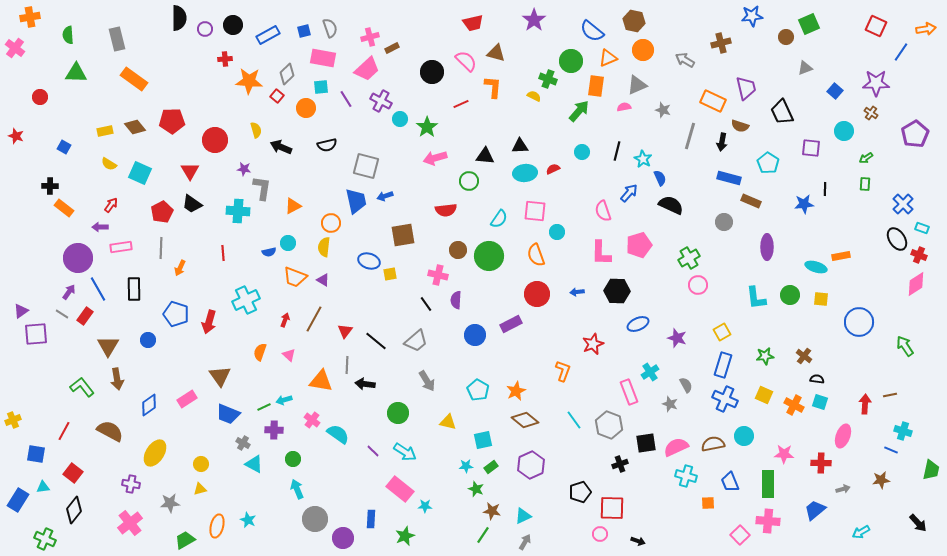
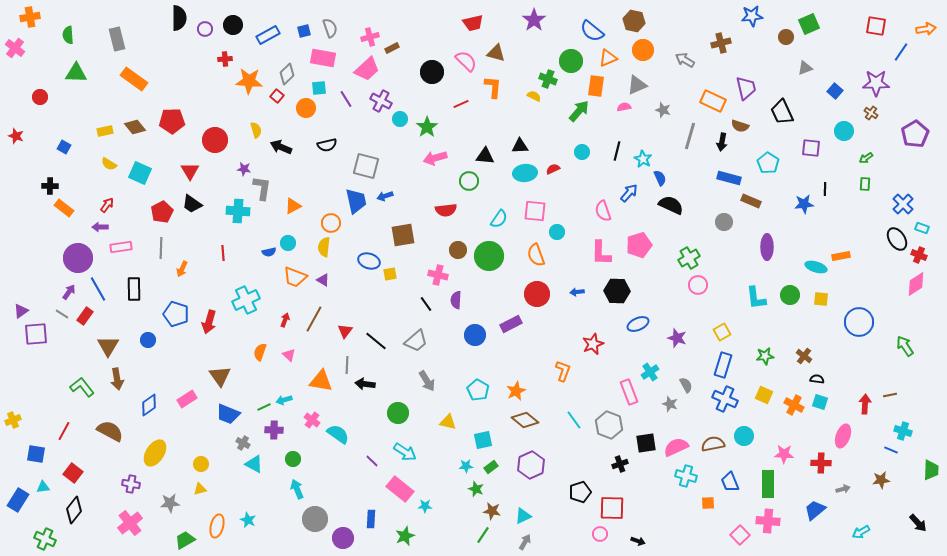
red square at (876, 26): rotated 15 degrees counterclockwise
cyan square at (321, 87): moved 2 px left, 1 px down
red arrow at (111, 205): moved 4 px left
orange arrow at (180, 268): moved 2 px right, 1 px down
purple line at (373, 451): moved 1 px left, 10 px down
green trapezoid at (931, 470): rotated 10 degrees counterclockwise
